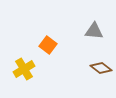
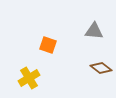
orange square: rotated 18 degrees counterclockwise
yellow cross: moved 5 px right, 9 px down
